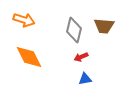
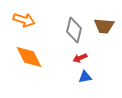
red arrow: moved 1 px left, 1 px down
blue triangle: moved 2 px up
